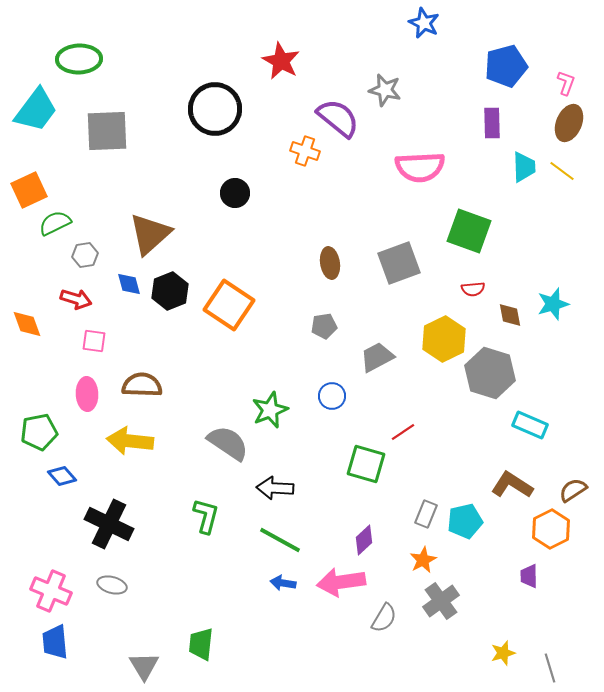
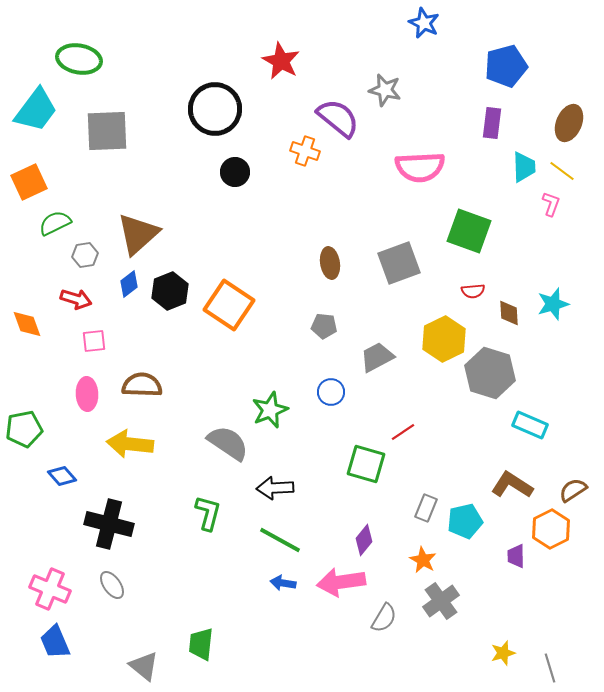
green ellipse at (79, 59): rotated 12 degrees clockwise
pink L-shape at (566, 83): moved 15 px left, 121 px down
purple rectangle at (492, 123): rotated 8 degrees clockwise
orange square at (29, 190): moved 8 px up
black circle at (235, 193): moved 21 px up
brown triangle at (150, 234): moved 12 px left
blue diamond at (129, 284): rotated 68 degrees clockwise
red semicircle at (473, 289): moved 2 px down
brown diamond at (510, 315): moved 1 px left, 2 px up; rotated 8 degrees clockwise
gray pentagon at (324, 326): rotated 15 degrees clockwise
pink square at (94, 341): rotated 15 degrees counterclockwise
blue circle at (332, 396): moved 1 px left, 4 px up
green pentagon at (39, 432): moved 15 px left, 3 px up
yellow arrow at (130, 441): moved 3 px down
black arrow at (275, 488): rotated 6 degrees counterclockwise
gray rectangle at (426, 514): moved 6 px up
green L-shape at (206, 516): moved 2 px right, 3 px up
black cross at (109, 524): rotated 12 degrees counterclockwise
purple diamond at (364, 540): rotated 8 degrees counterclockwise
orange star at (423, 560): rotated 16 degrees counterclockwise
purple trapezoid at (529, 576): moved 13 px left, 20 px up
gray ellipse at (112, 585): rotated 40 degrees clockwise
pink cross at (51, 591): moved 1 px left, 2 px up
blue trapezoid at (55, 642): rotated 18 degrees counterclockwise
gray triangle at (144, 666): rotated 20 degrees counterclockwise
